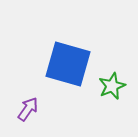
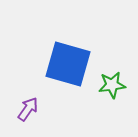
green star: moved 1 px up; rotated 16 degrees clockwise
